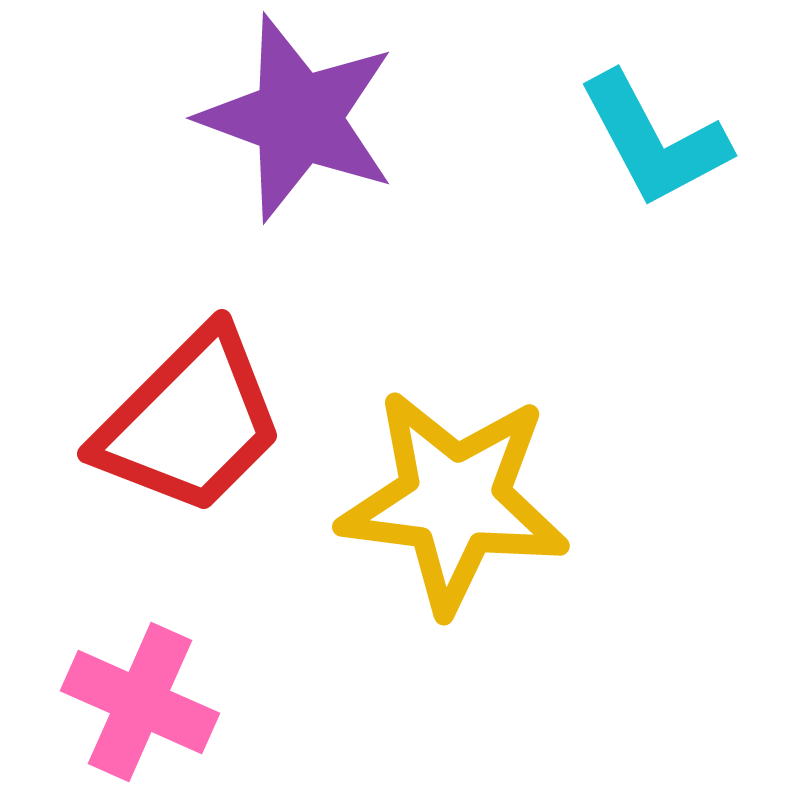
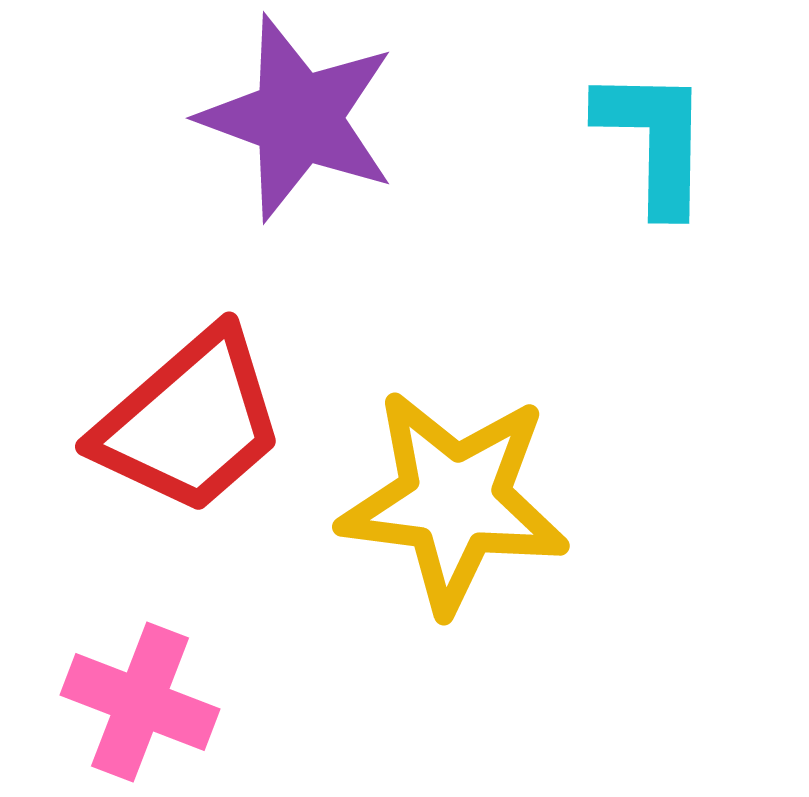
cyan L-shape: rotated 151 degrees counterclockwise
red trapezoid: rotated 4 degrees clockwise
pink cross: rotated 3 degrees counterclockwise
